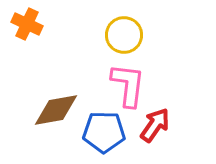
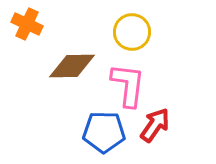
yellow circle: moved 8 px right, 3 px up
brown diamond: moved 16 px right, 44 px up; rotated 9 degrees clockwise
